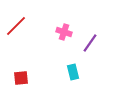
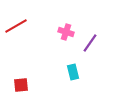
red line: rotated 15 degrees clockwise
pink cross: moved 2 px right
red square: moved 7 px down
